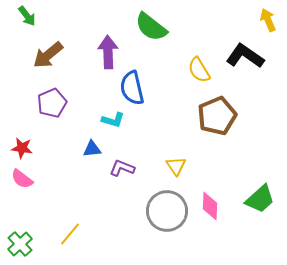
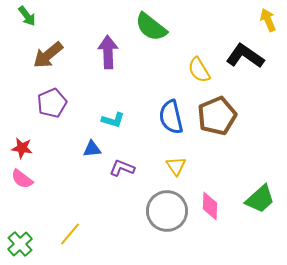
blue semicircle: moved 39 px right, 29 px down
